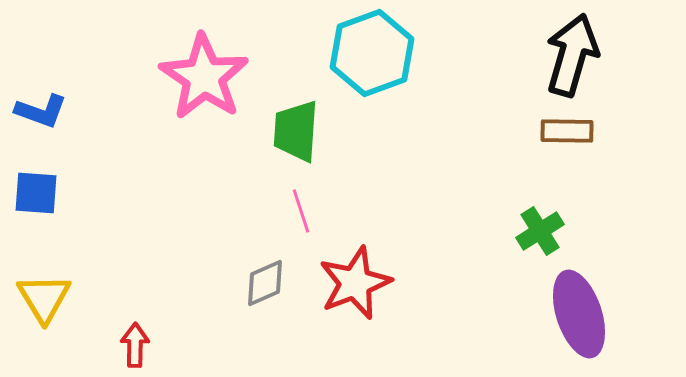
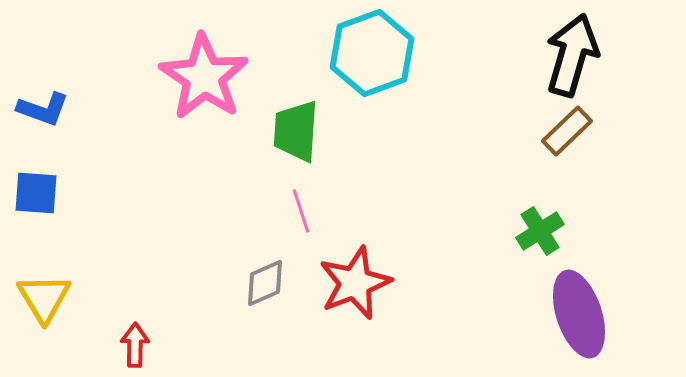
blue L-shape: moved 2 px right, 2 px up
brown rectangle: rotated 45 degrees counterclockwise
